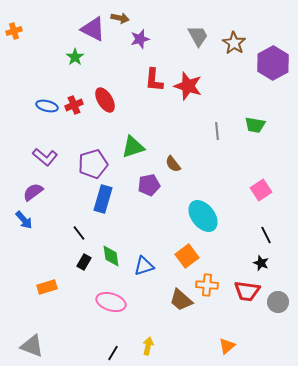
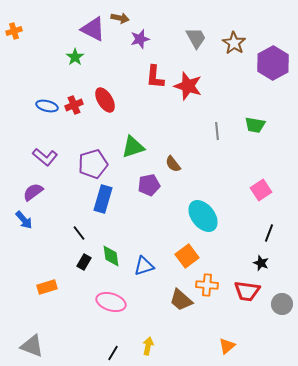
gray trapezoid at (198, 36): moved 2 px left, 2 px down
red L-shape at (154, 80): moved 1 px right, 3 px up
black line at (266, 235): moved 3 px right, 2 px up; rotated 48 degrees clockwise
gray circle at (278, 302): moved 4 px right, 2 px down
